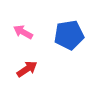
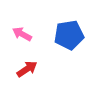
pink arrow: moved 1 px left, 2 px down
